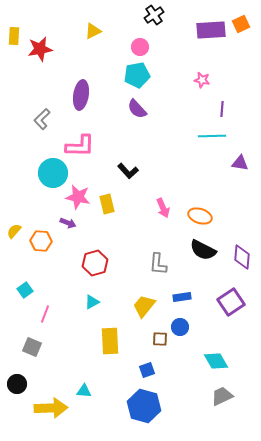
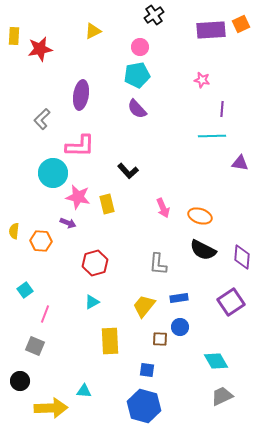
yellow semicircle at (14, 231): rotated 35 degrees counterclockwise
blue rectangle at (182, 297): moved 3 px left, 1 px down
gray square at (32, 347): moved 3 px right, 1 px up
blue square at (147, 370): rotated 28 degrees clockwise
black circle at (17, 384): moved 3 px right, 3 px up
